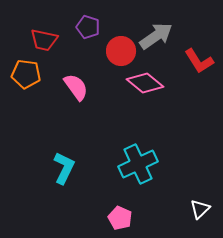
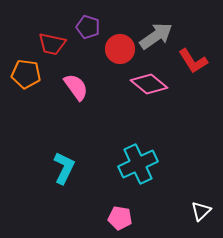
red trapezoid: moved 8 px right, 4 px down
red circle: moved 1 px left, 2 px up
red L-shape: moved 6 px left
pink diamond: moved 4 px right, 1 px down
white triangle: moved 1 px right, 2 px down
pink pentagon: rotated 15 degrees counterclockwise
